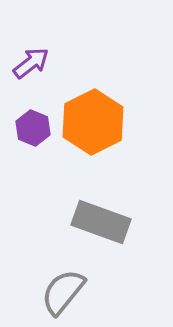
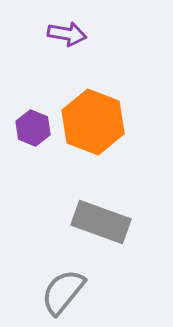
purple arrow: moved 36 px right, 29 px up; rotated 48 degrees clockwise
orange hexagon: rotated 12 degrees counterclockwise
